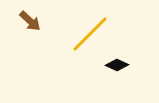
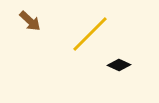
black diamond: moved 2 px right
